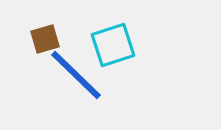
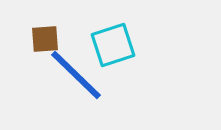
brown square: rotated 12 degrees clockwise
